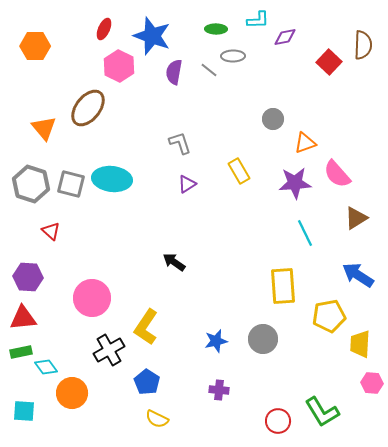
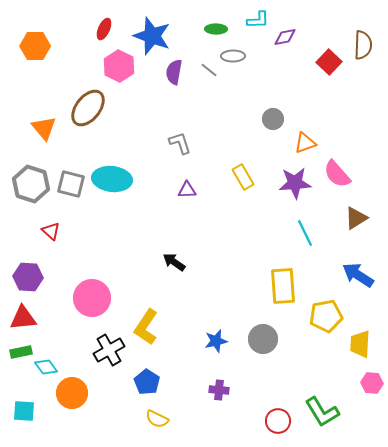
yellow rectangle at (239, 171): moved 4 px right, 6 px down
purple triangle at (187, 184): moved 6 px down; rotated 30 degrees clockwise
yellow pentagon at (329, 316): moved 3 px left
